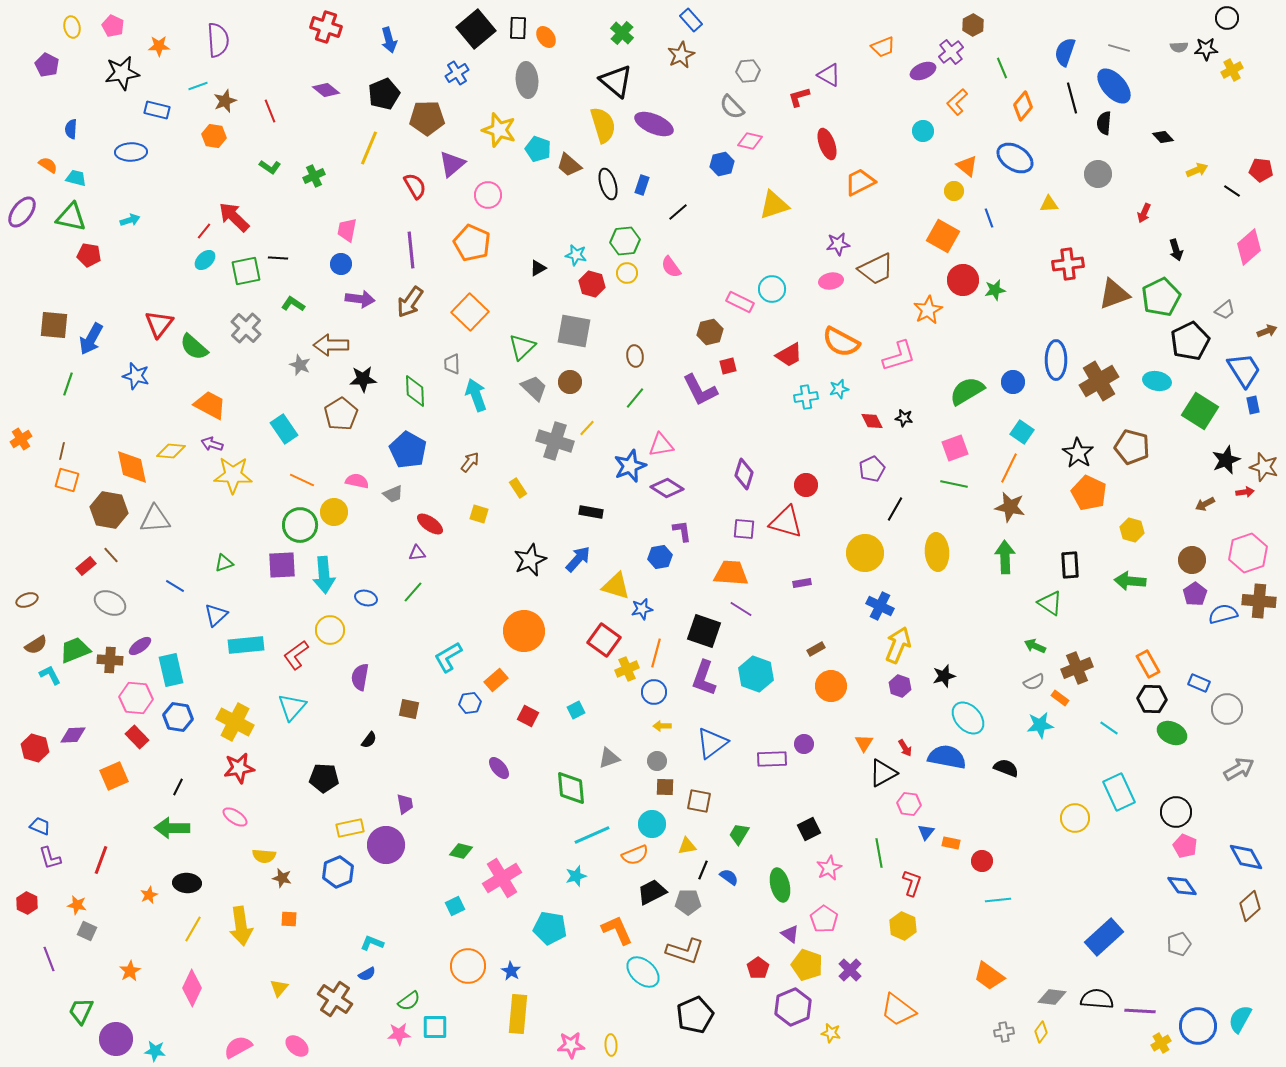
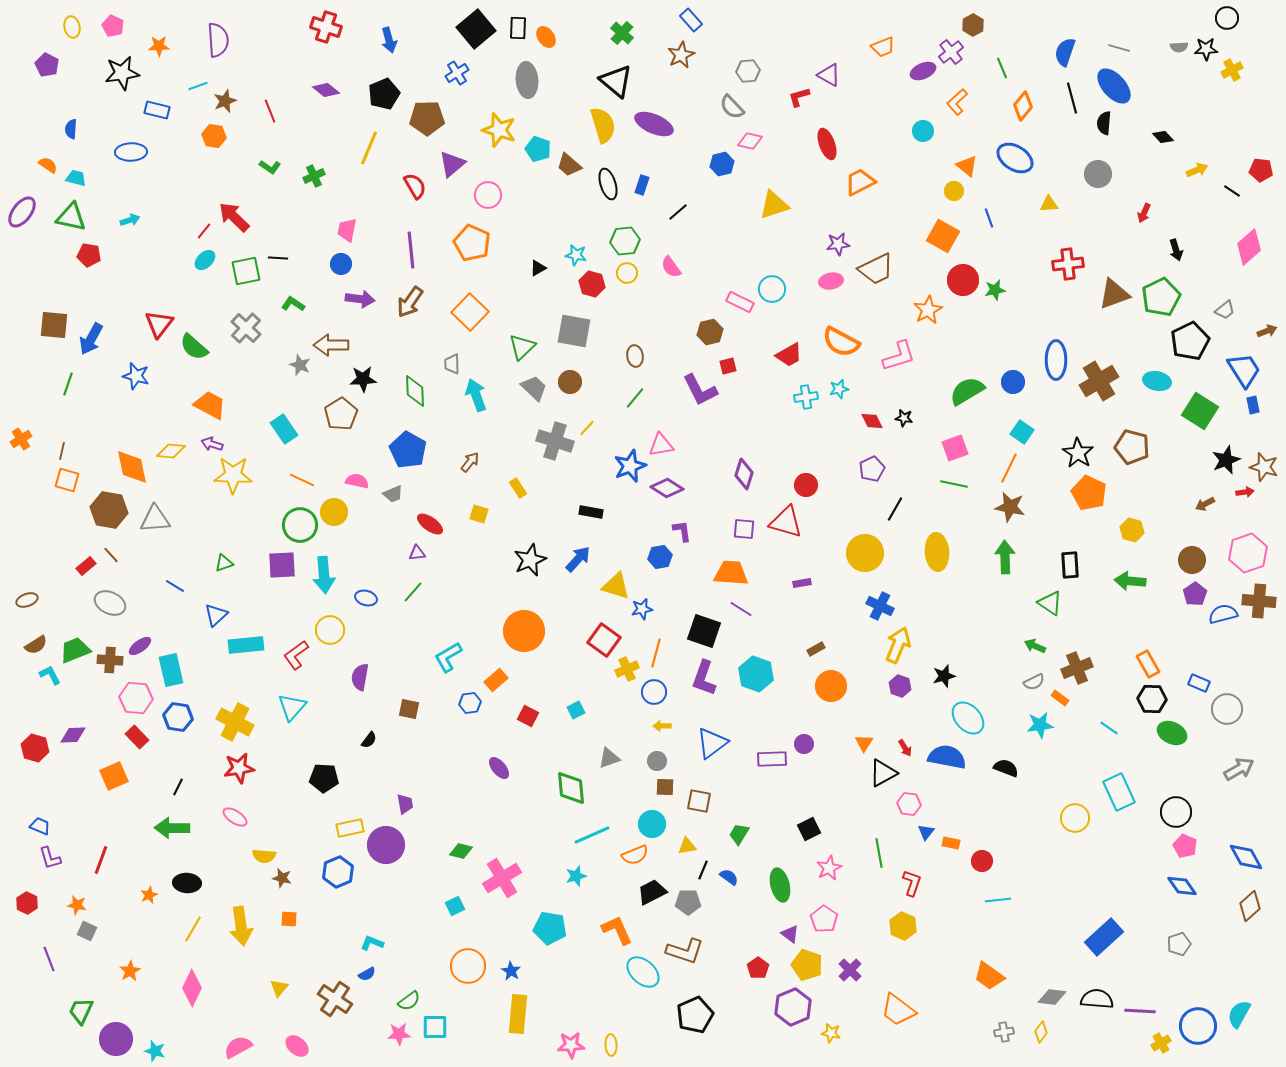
cyan semicircle at (1240, 1019): moved 1 px left, 5 px up
cyan star at (155, 1051): rotated 10 degrees clockwise
